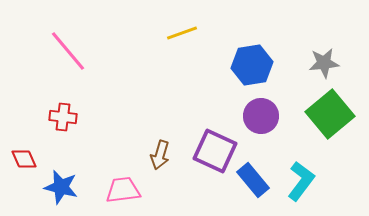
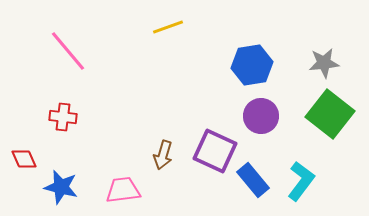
yellow line: moved 14 px left, 6 px up
green square: rotated 12 degrees counterclockwise
brown arrow: moved 3 px right
